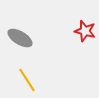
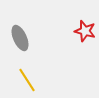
gray ellipse: rotated 35 degrees clockwise
